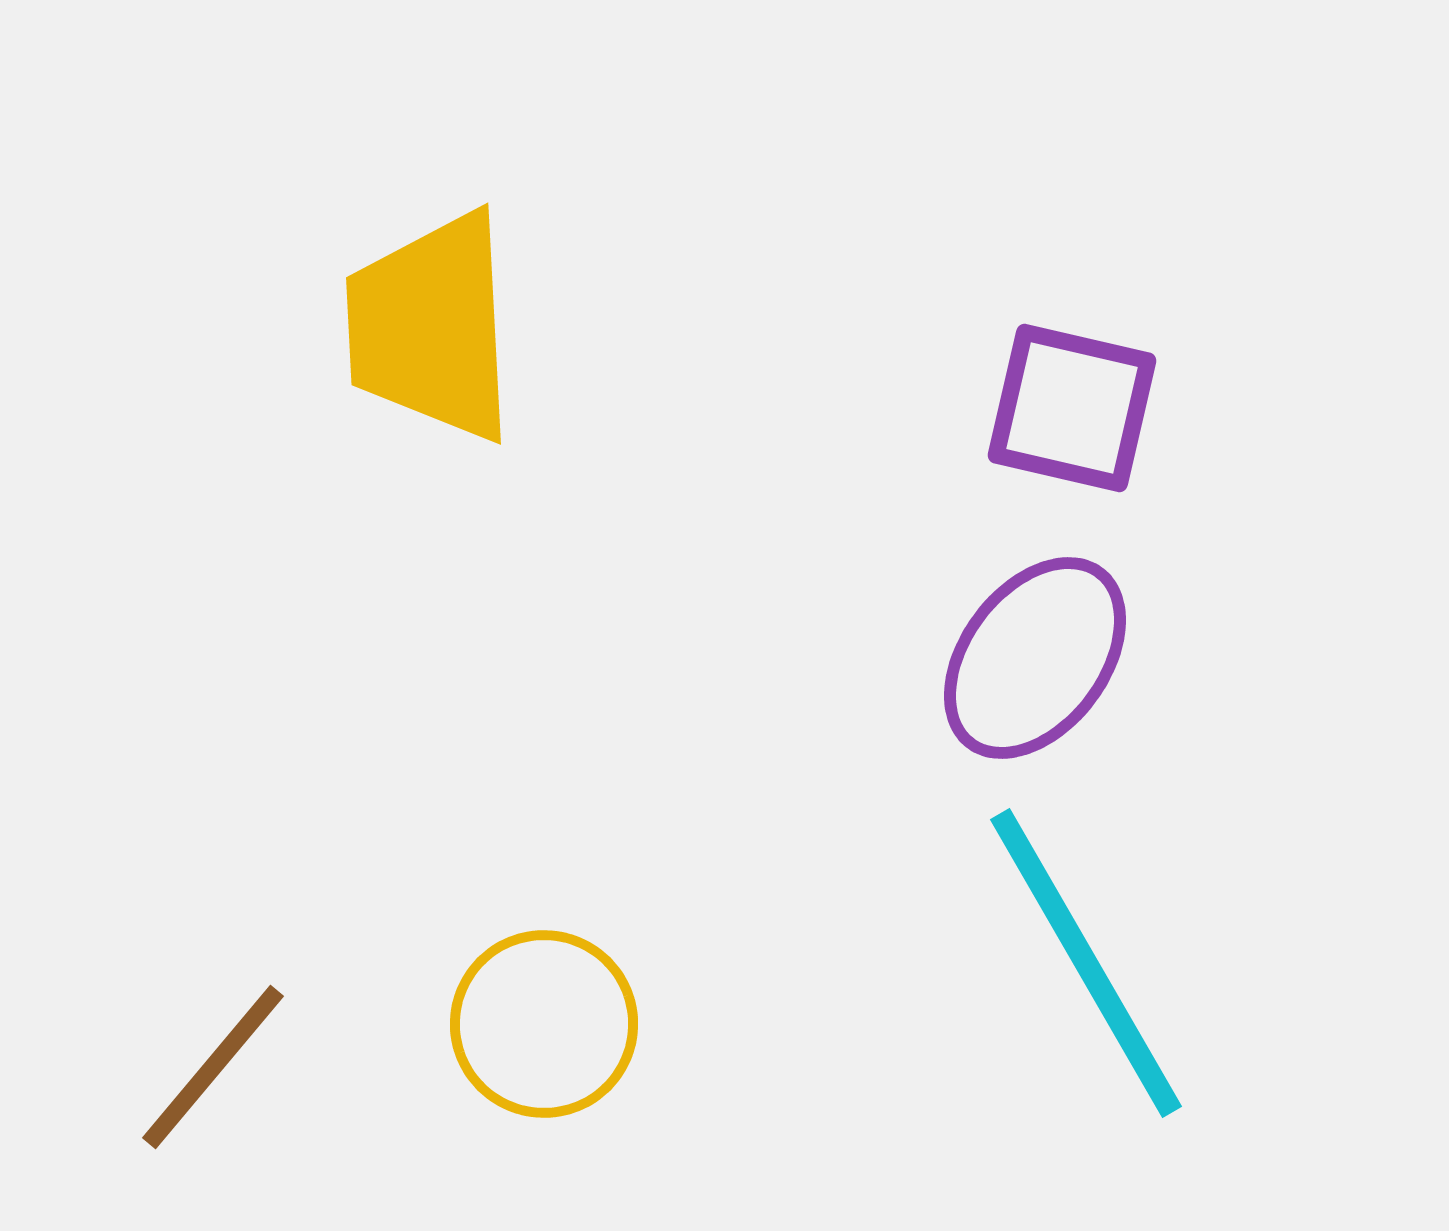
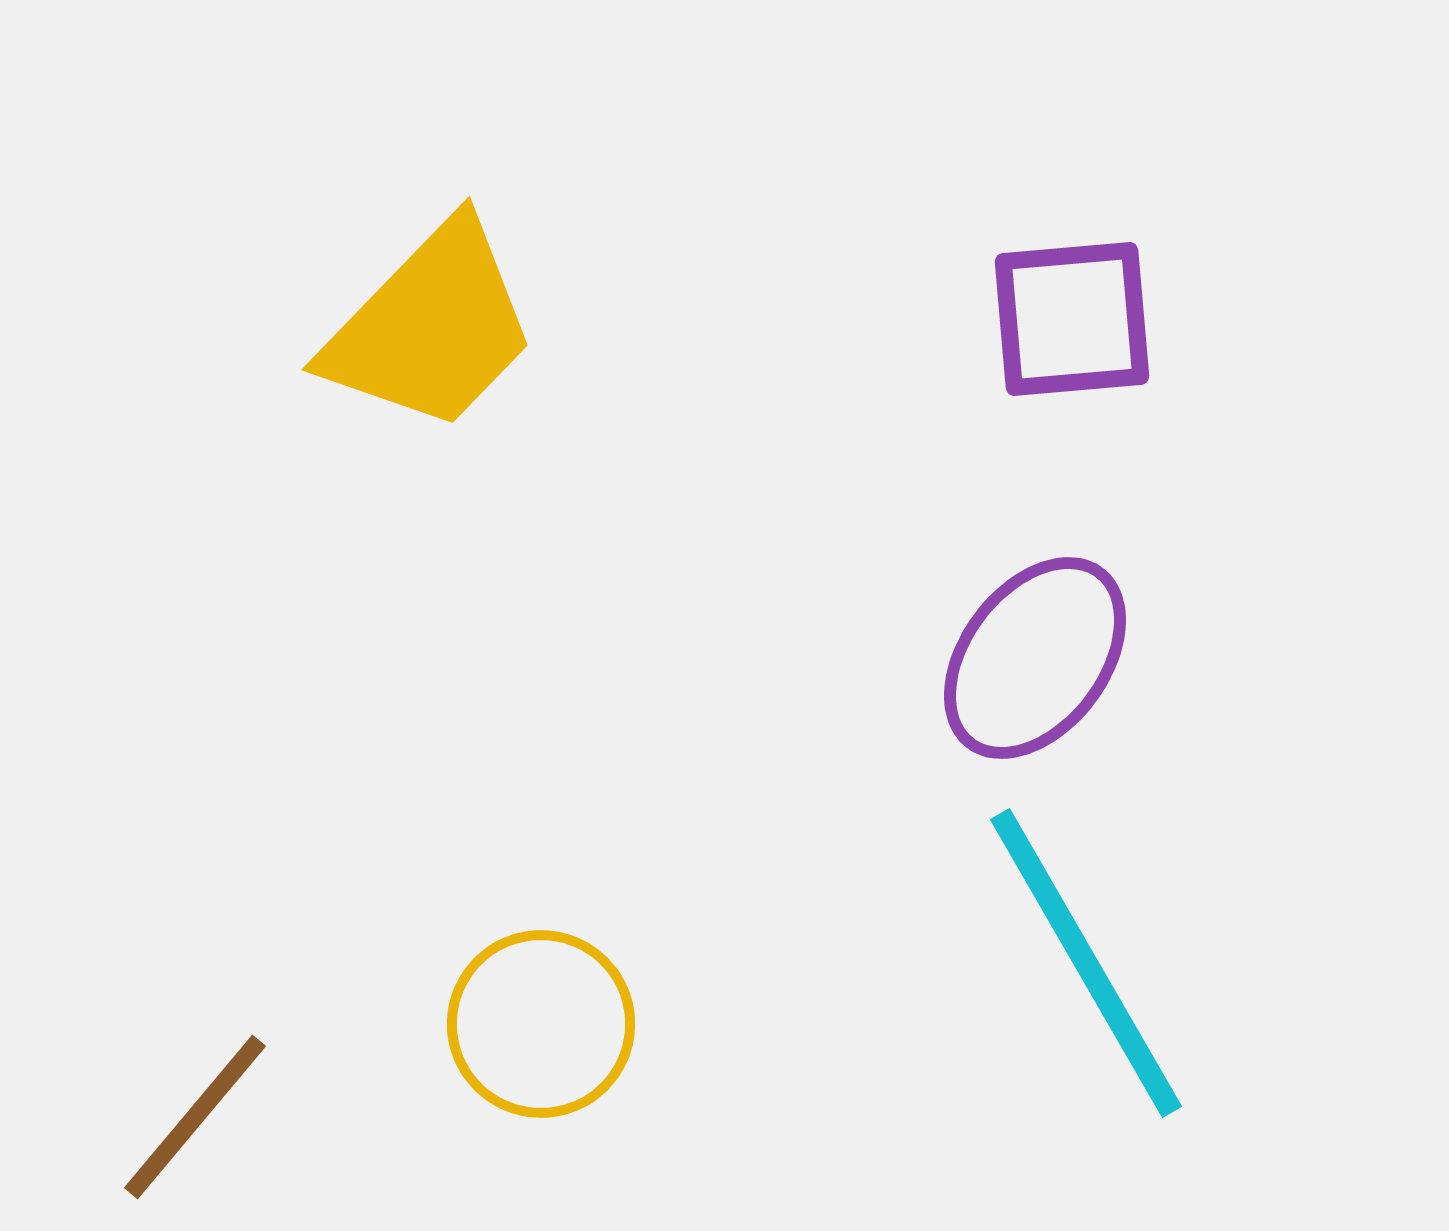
yellow trapezoid: rotated 133 degrees counterclockwise
purple square: moved 89 px up; rotated 18 degrees counterclockwise
yellow circle: moved 3 px left
brown line: moved 18 px left, 50 px down
